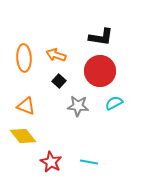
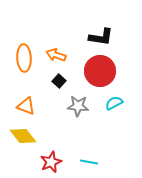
red star: rotated 20 degrees clockwise
